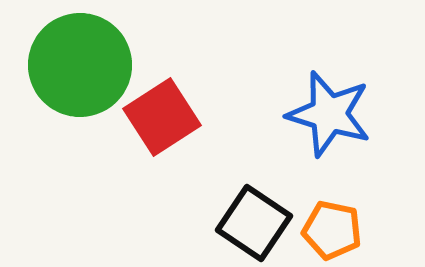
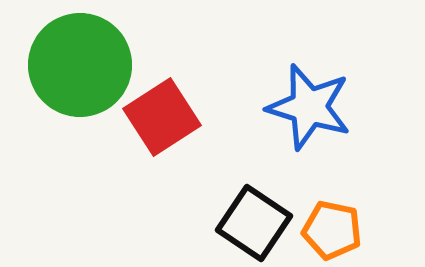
blue star: moved 20 px left, 7 px up
